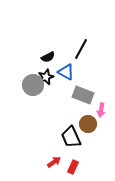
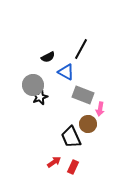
black star: moved 6 px left, 20 px down
pink arrow: moved 1 px left, 1 px up
